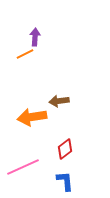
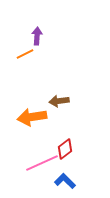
purple arrow: moved 2 px right, 1 px up
pink line: moved 19 px right, 4 px up
blue L-shape: rotated 40 degrees counterclockwise
